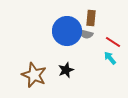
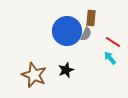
gray semicircle: rotated 80 degrees counterclockwise
